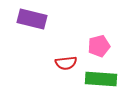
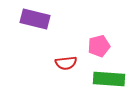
purple rectangle: moved 3 px right
green rectangle: moved 8 px right
